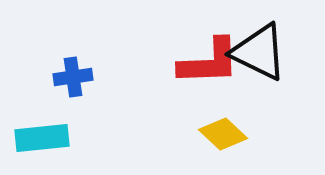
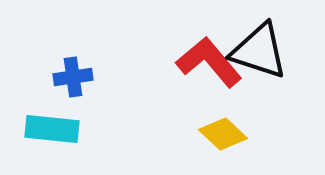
black triangle: moved 1 px up; rotated 8 degrees counterclockwise
red L-shape: rotated 128 degrees counterclockwise
cyan rectangle: moved 10 px right, 9 px up; rotated 12 degrees clockwise
